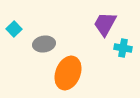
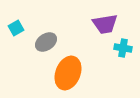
purple trapezoid: rotated 128 degrees counterclockwise
cyan square: moved 2 px right, 1 px up; rotated 14 degrees clockwise
gray ellipse: moved 2 px right, 2 px up; rotated 25 degrees counterclockwise
